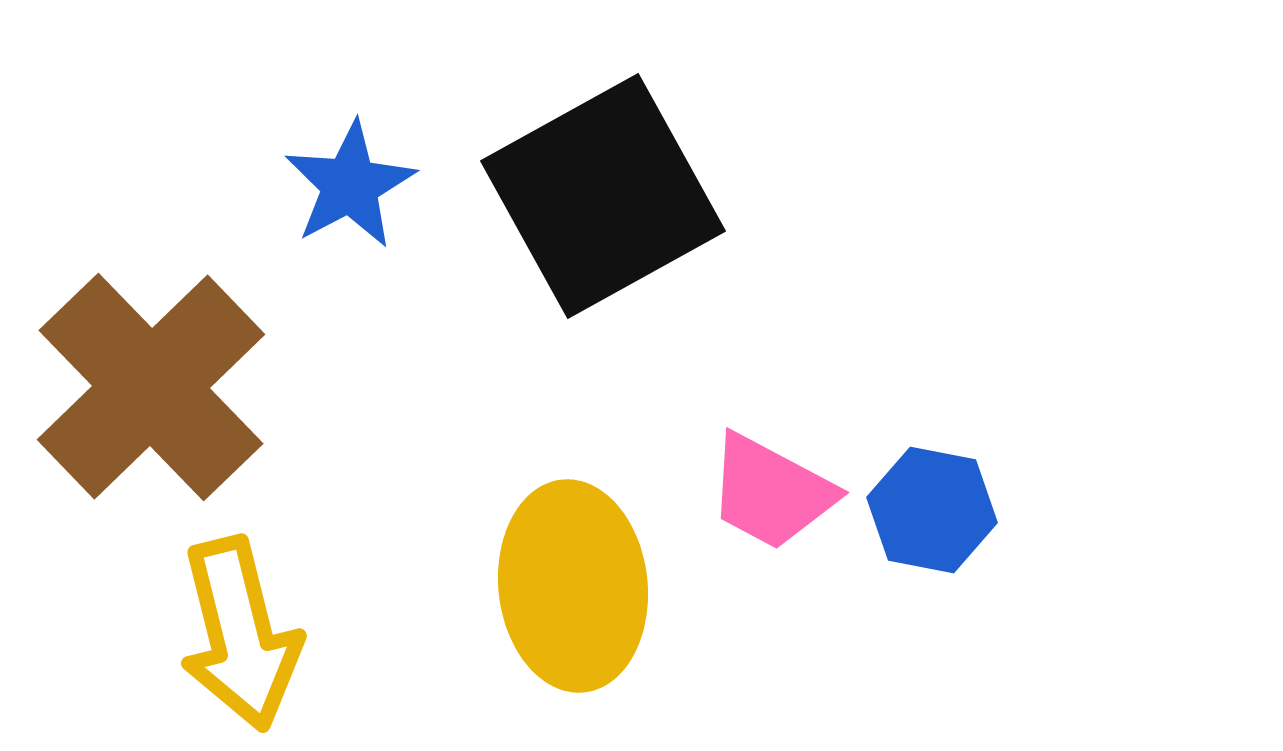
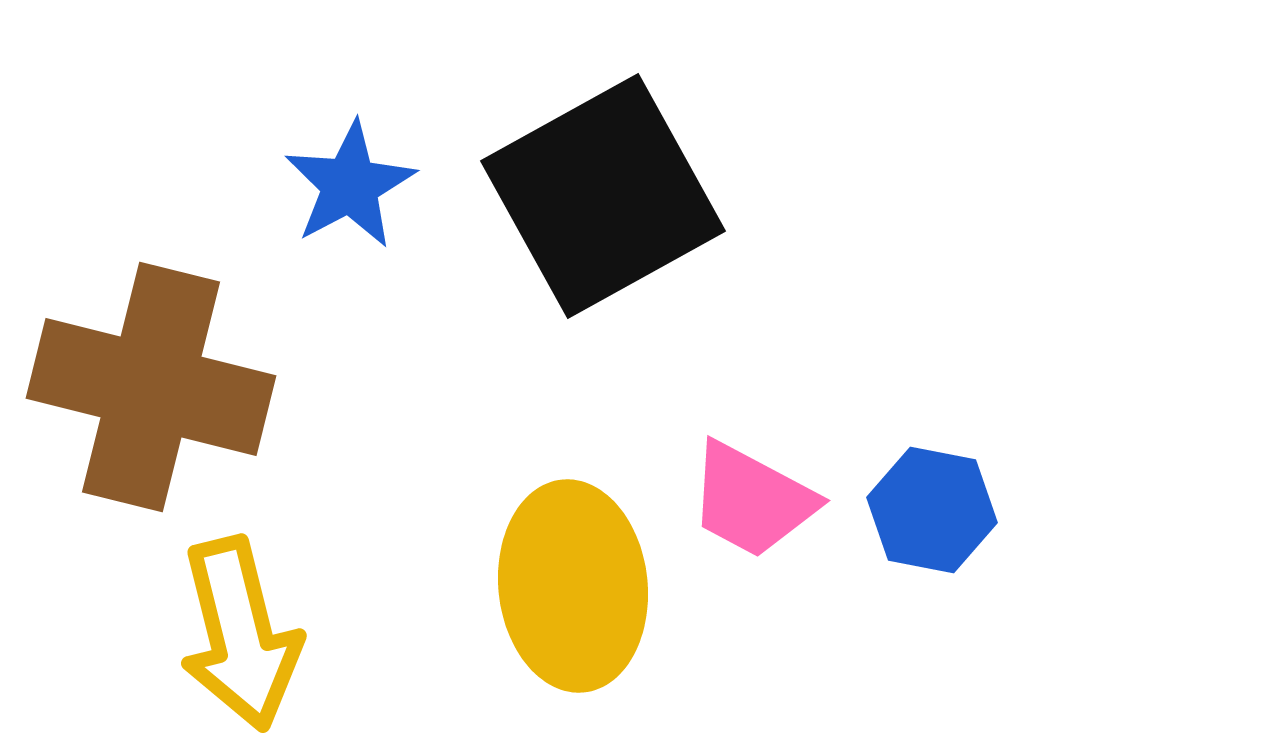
brown cross: rotated 32 degrees counterclockwise
pink trapezoid: moved 19 px left, 8 px down
